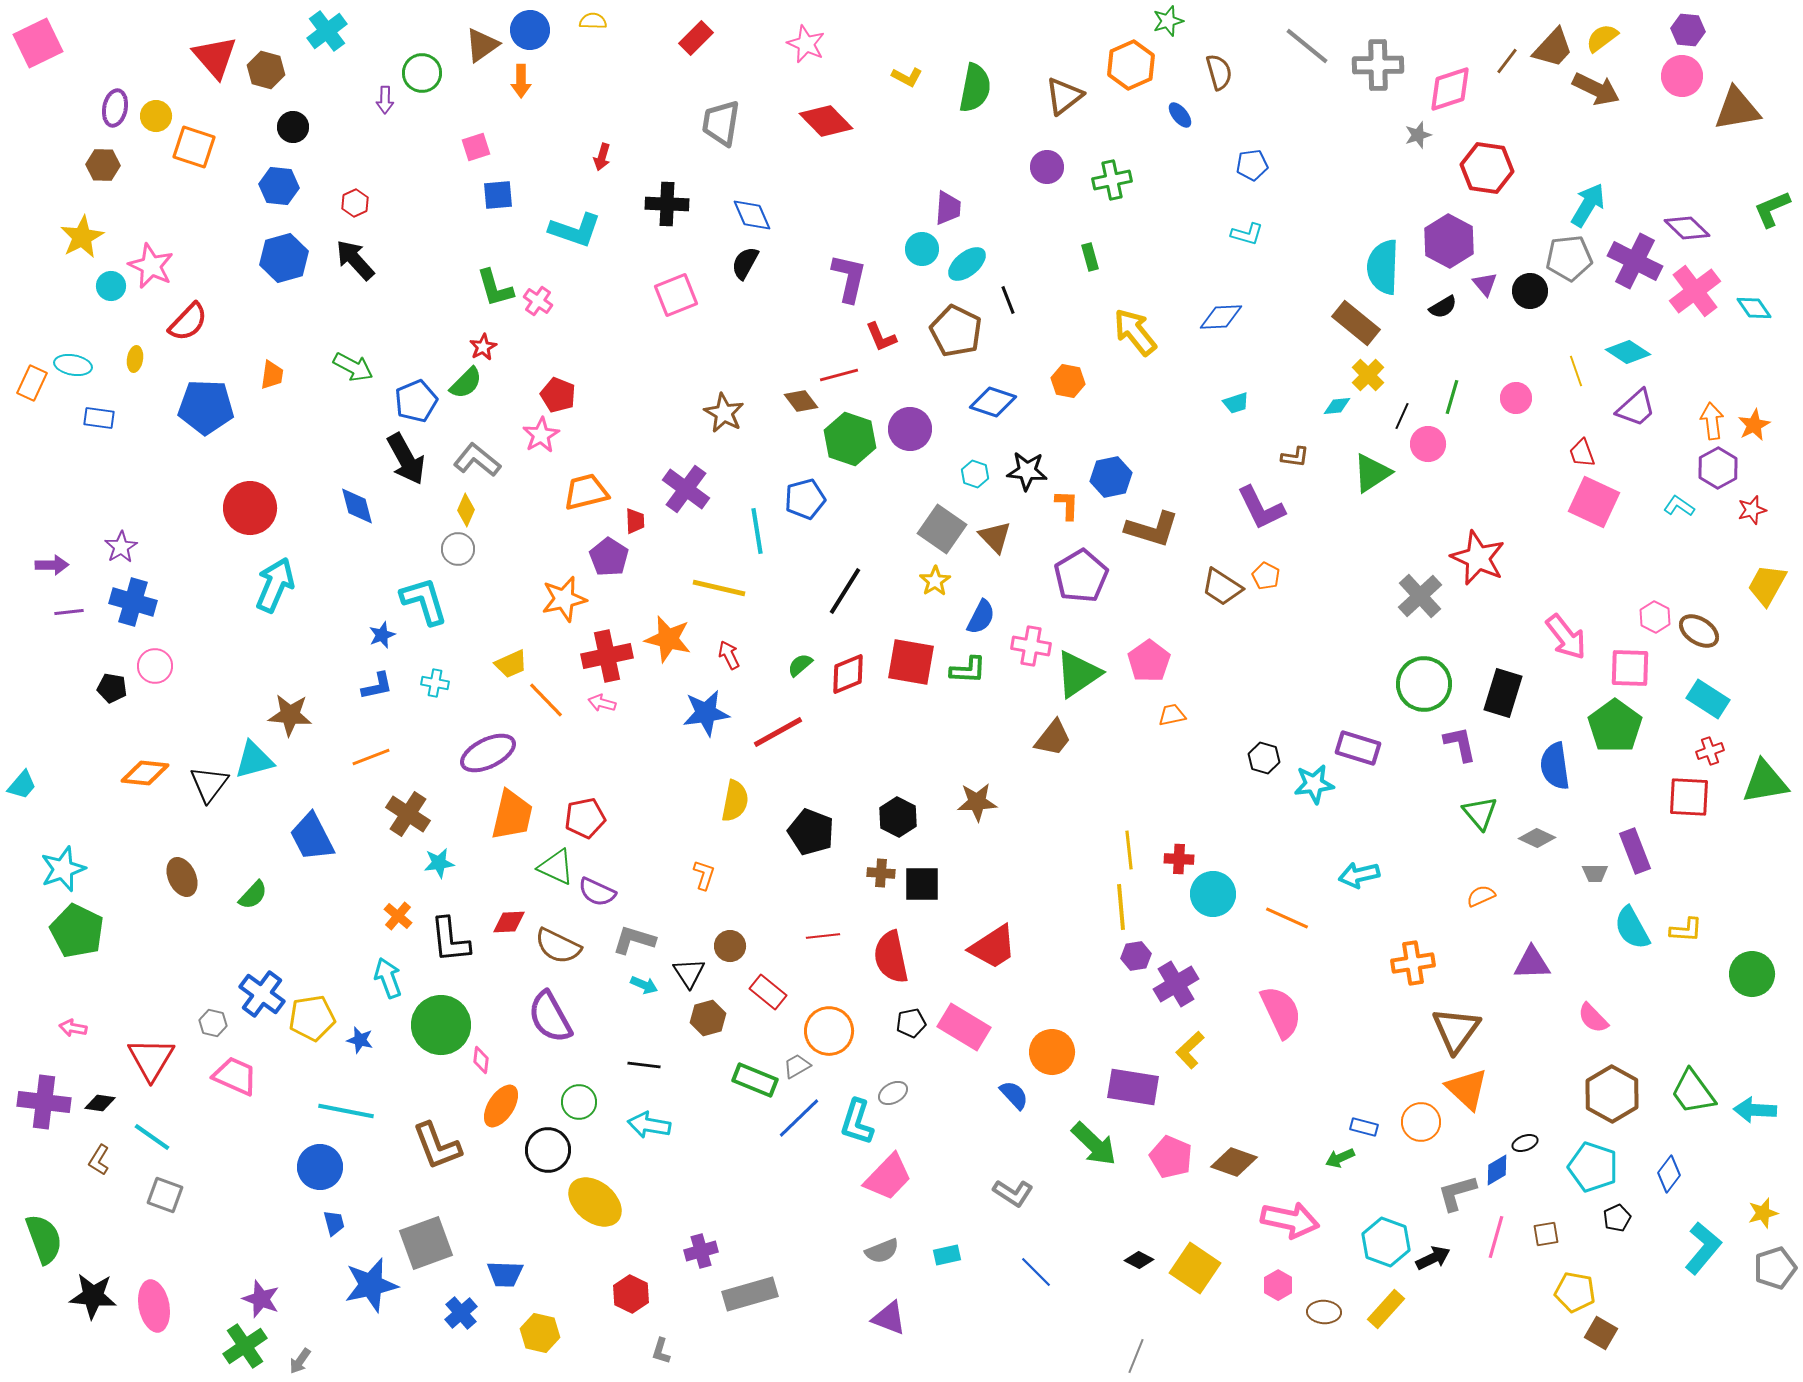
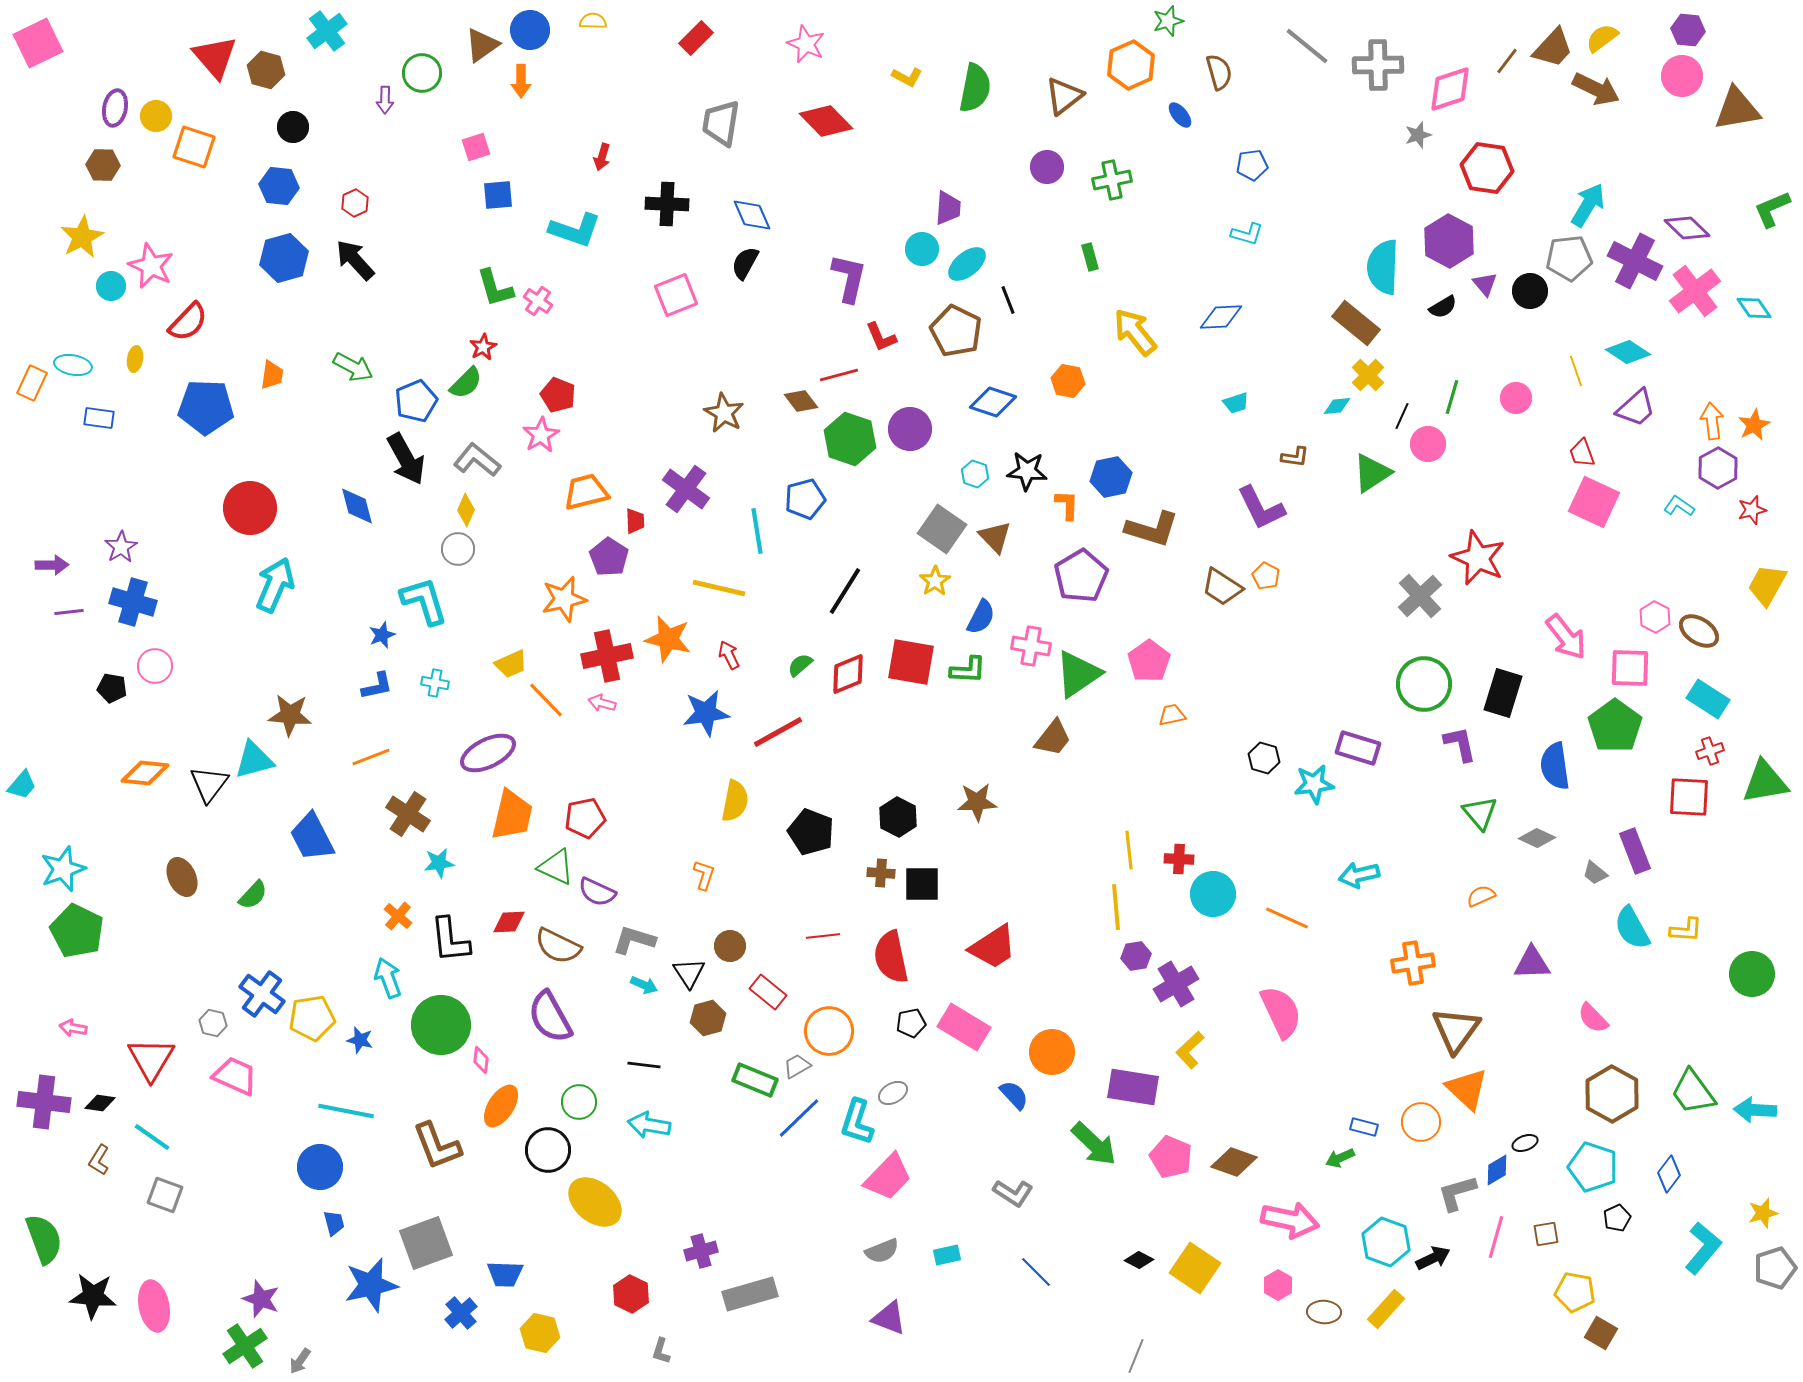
gray trapezoid at (1595, 873): rotated 40 degrees clockwise
yellow line at (1121, 907): moved 5 px left
